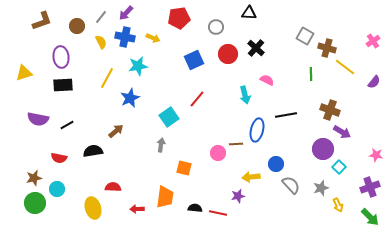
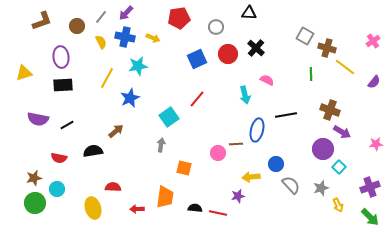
blue square at (194, 60): moved 3 px right, 1 px up
pink star at (376, 155): moved 11 px up; rotated 16 degrees counterclockwise
